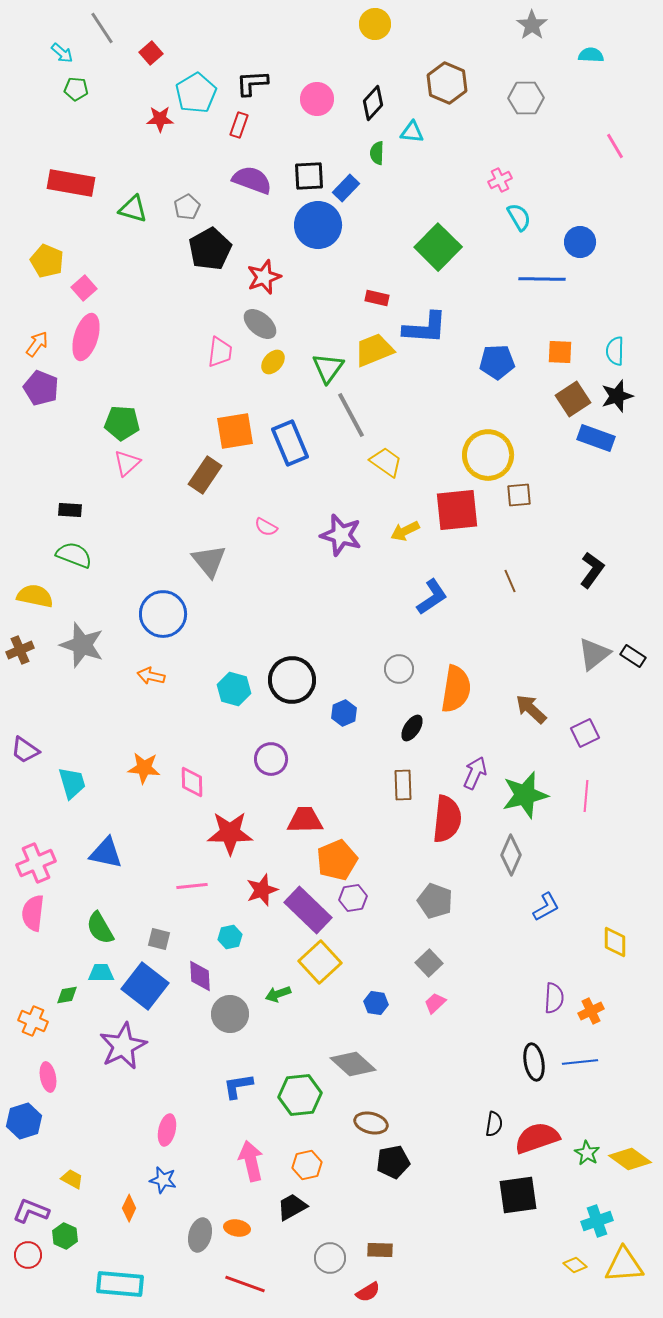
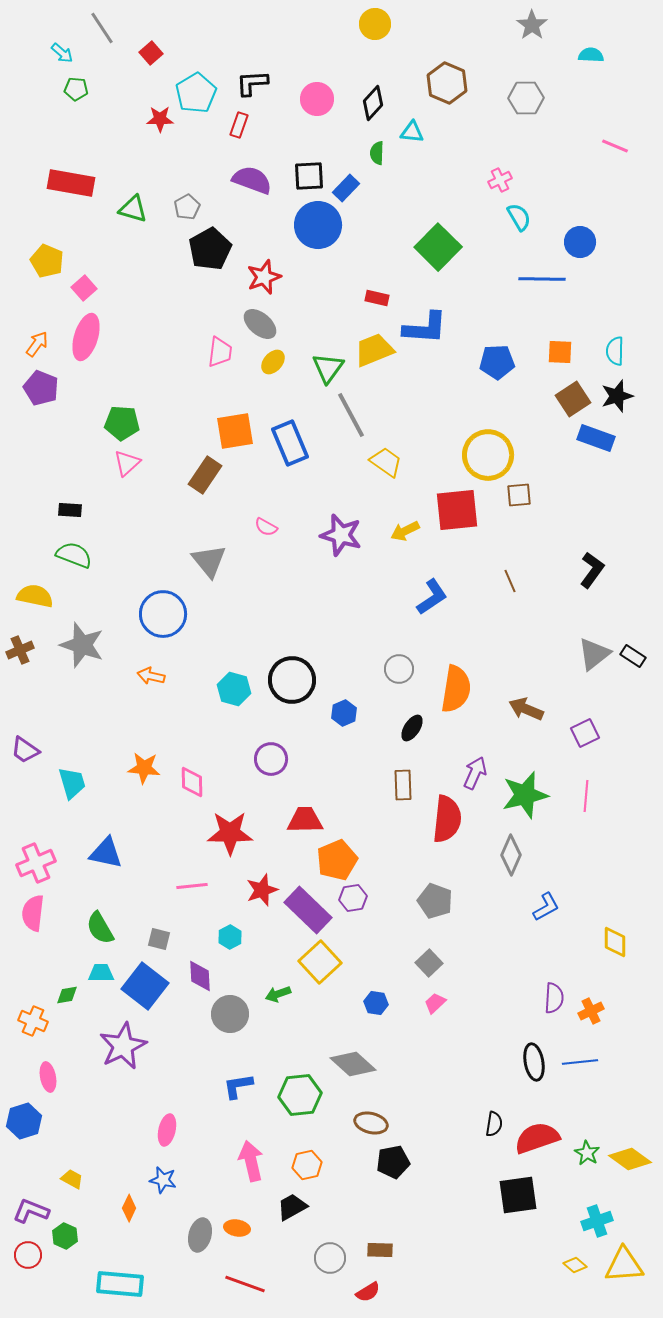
pink line at (615, 146): rotated 36 degrees counterclockwise
brown arrow at (531, 709): moved 5 px left; rotated 20 degrees counterclockwise
cyan hexagon at (230, 937): rotated 15 degrees counterclockwise
